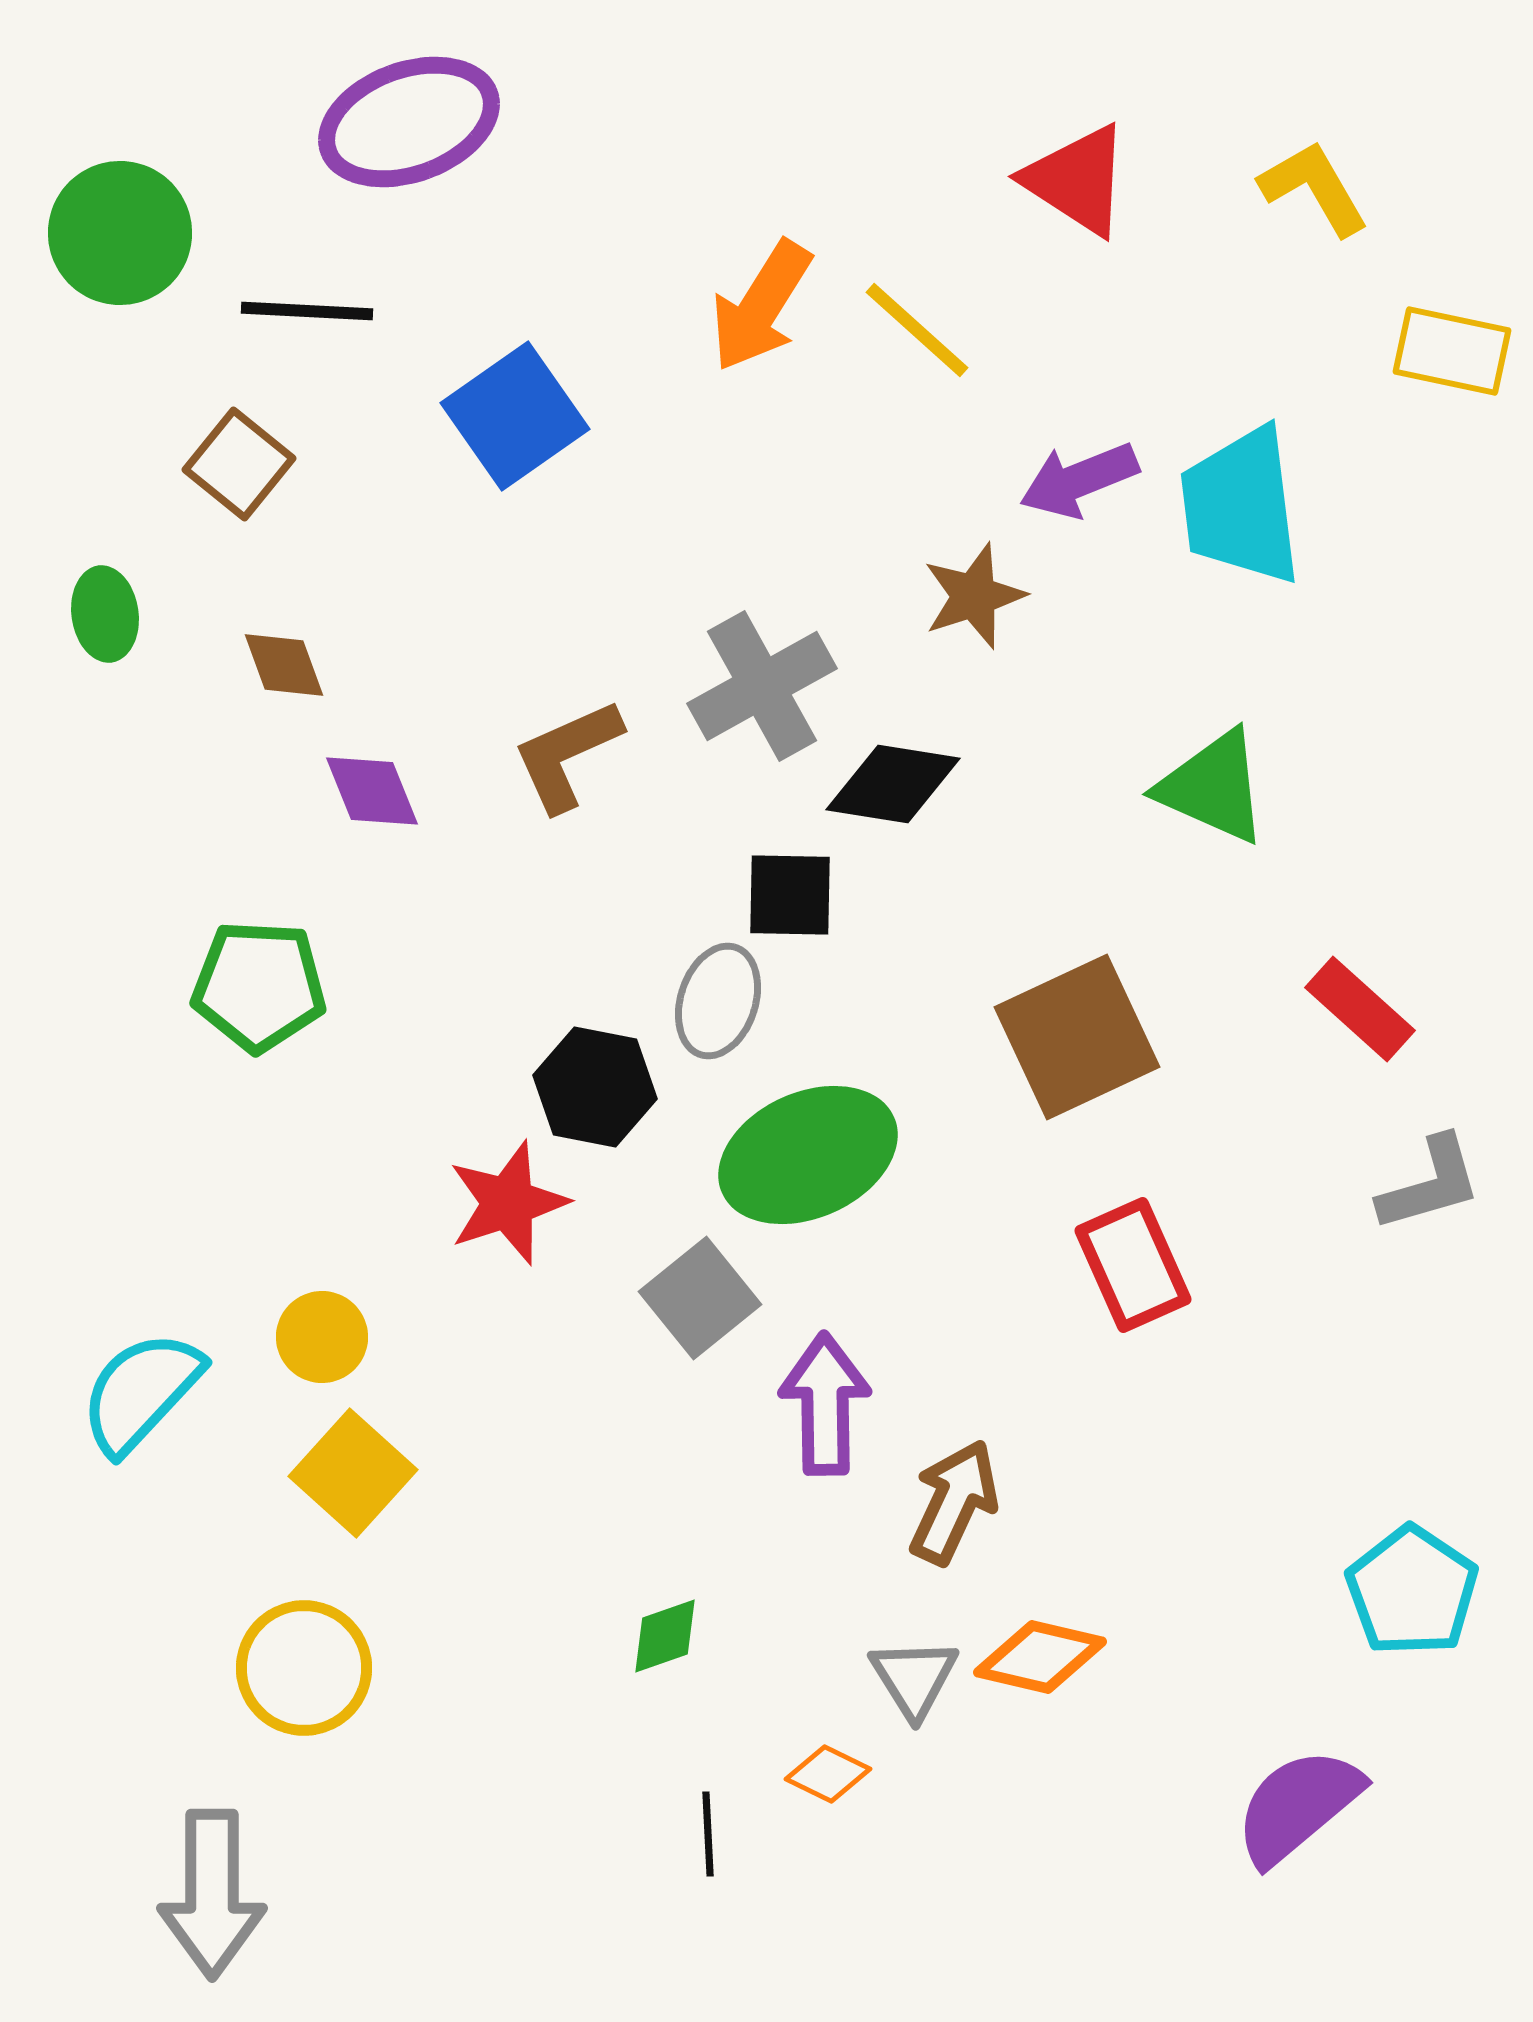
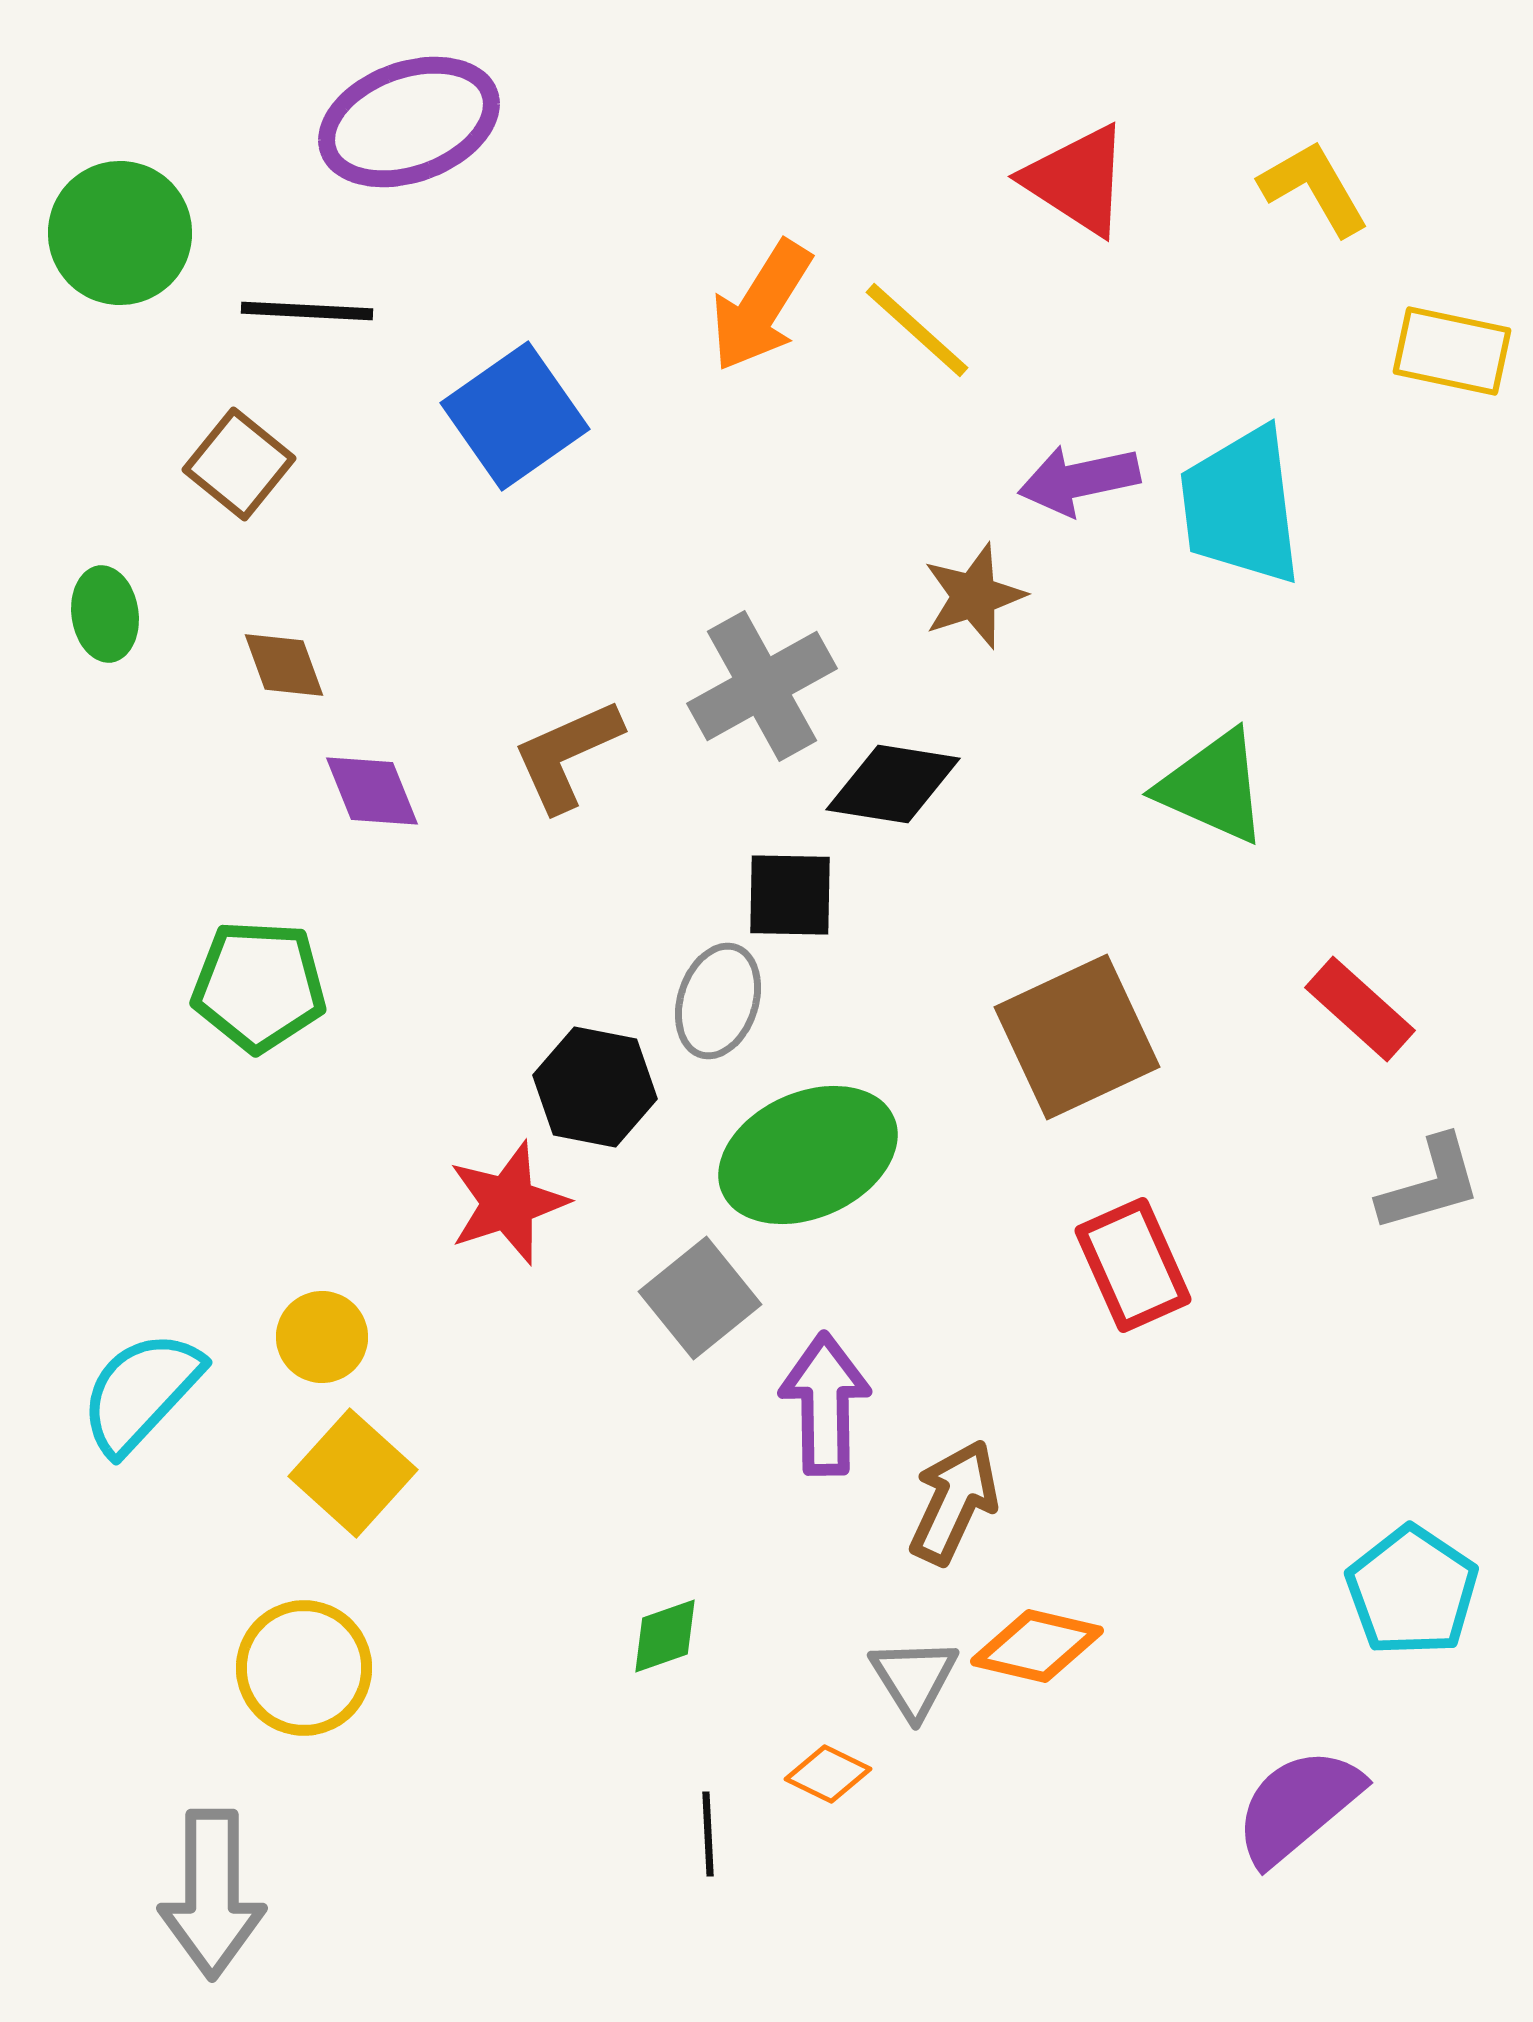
purple arrow at (1079, 480): rotated 10 degrees clockwise
orange diamond at (1040, 1657): moved 3 px left, 11 px up
